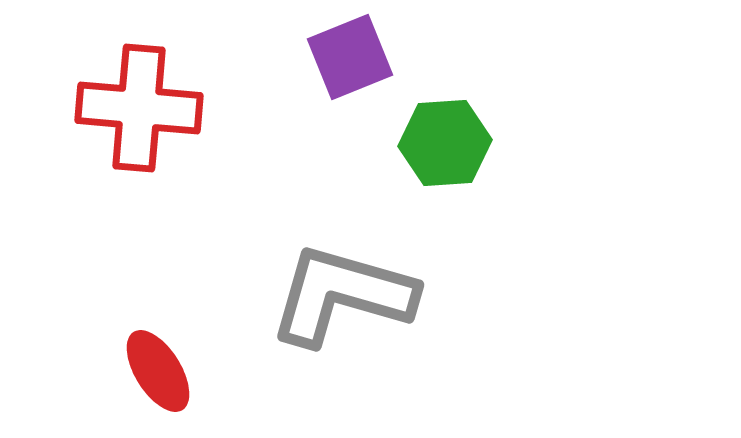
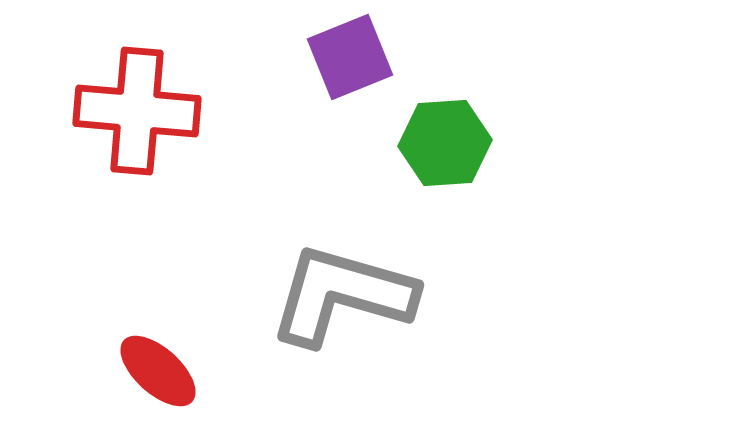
red cross: moved 2 px left, 3 px down
red ellipse: rotated 16 degrees counterclockwise
